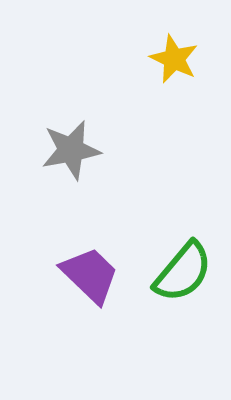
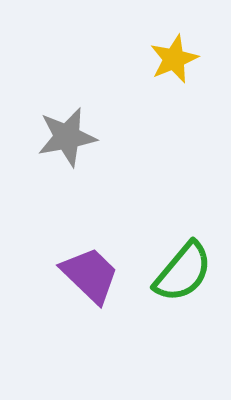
yellow star: rotated 24 degrees clockwise
gray star: moved 4 px left, 13 px up
